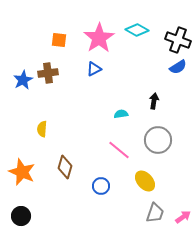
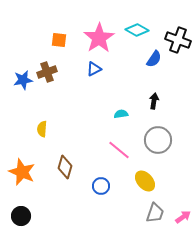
blue semicircle: moved 24 px left, 8 px up; rotated 24 degrees counterclockwise
brown cross: moved 1 px left, 1 px up; rotated 12 degrees counterclockwise
blue star: rotated 18 degrees clockwise
